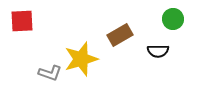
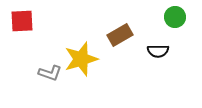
green circle: moved 2 px right, 2 px up
